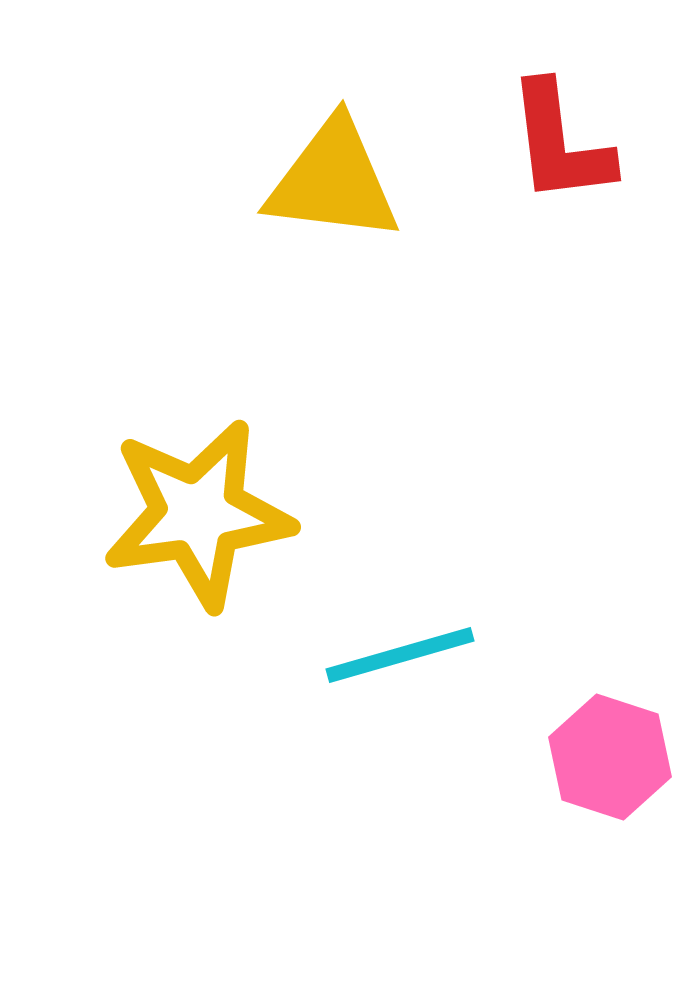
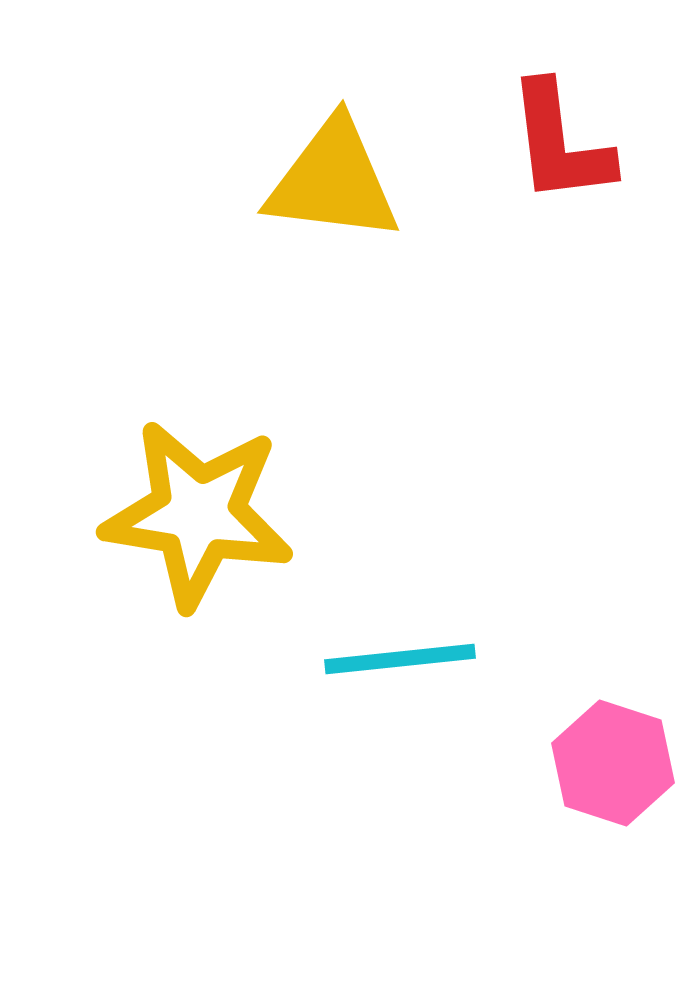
yellow star: rotated 17 degrees clockwise
cyan line: moved 4 px down; rotated 10 degrees clockwise
pink hexagon: moved 3 px right, 6 px down
